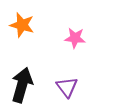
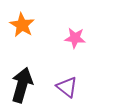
orange star: rotated 15 degrees clockwise
purple triangle: rotated 15 degrees counterclockwise
